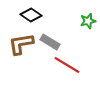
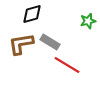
black diamond: moved 1 px right, 1 px up; rotated 50 degrees counterclockwise
